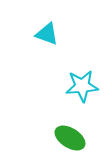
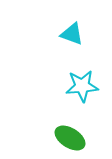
cyan triangle: moved 25 px right
